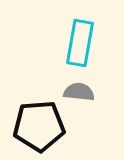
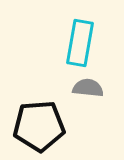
gray semicircle: moved 9 px right, 4 px up
